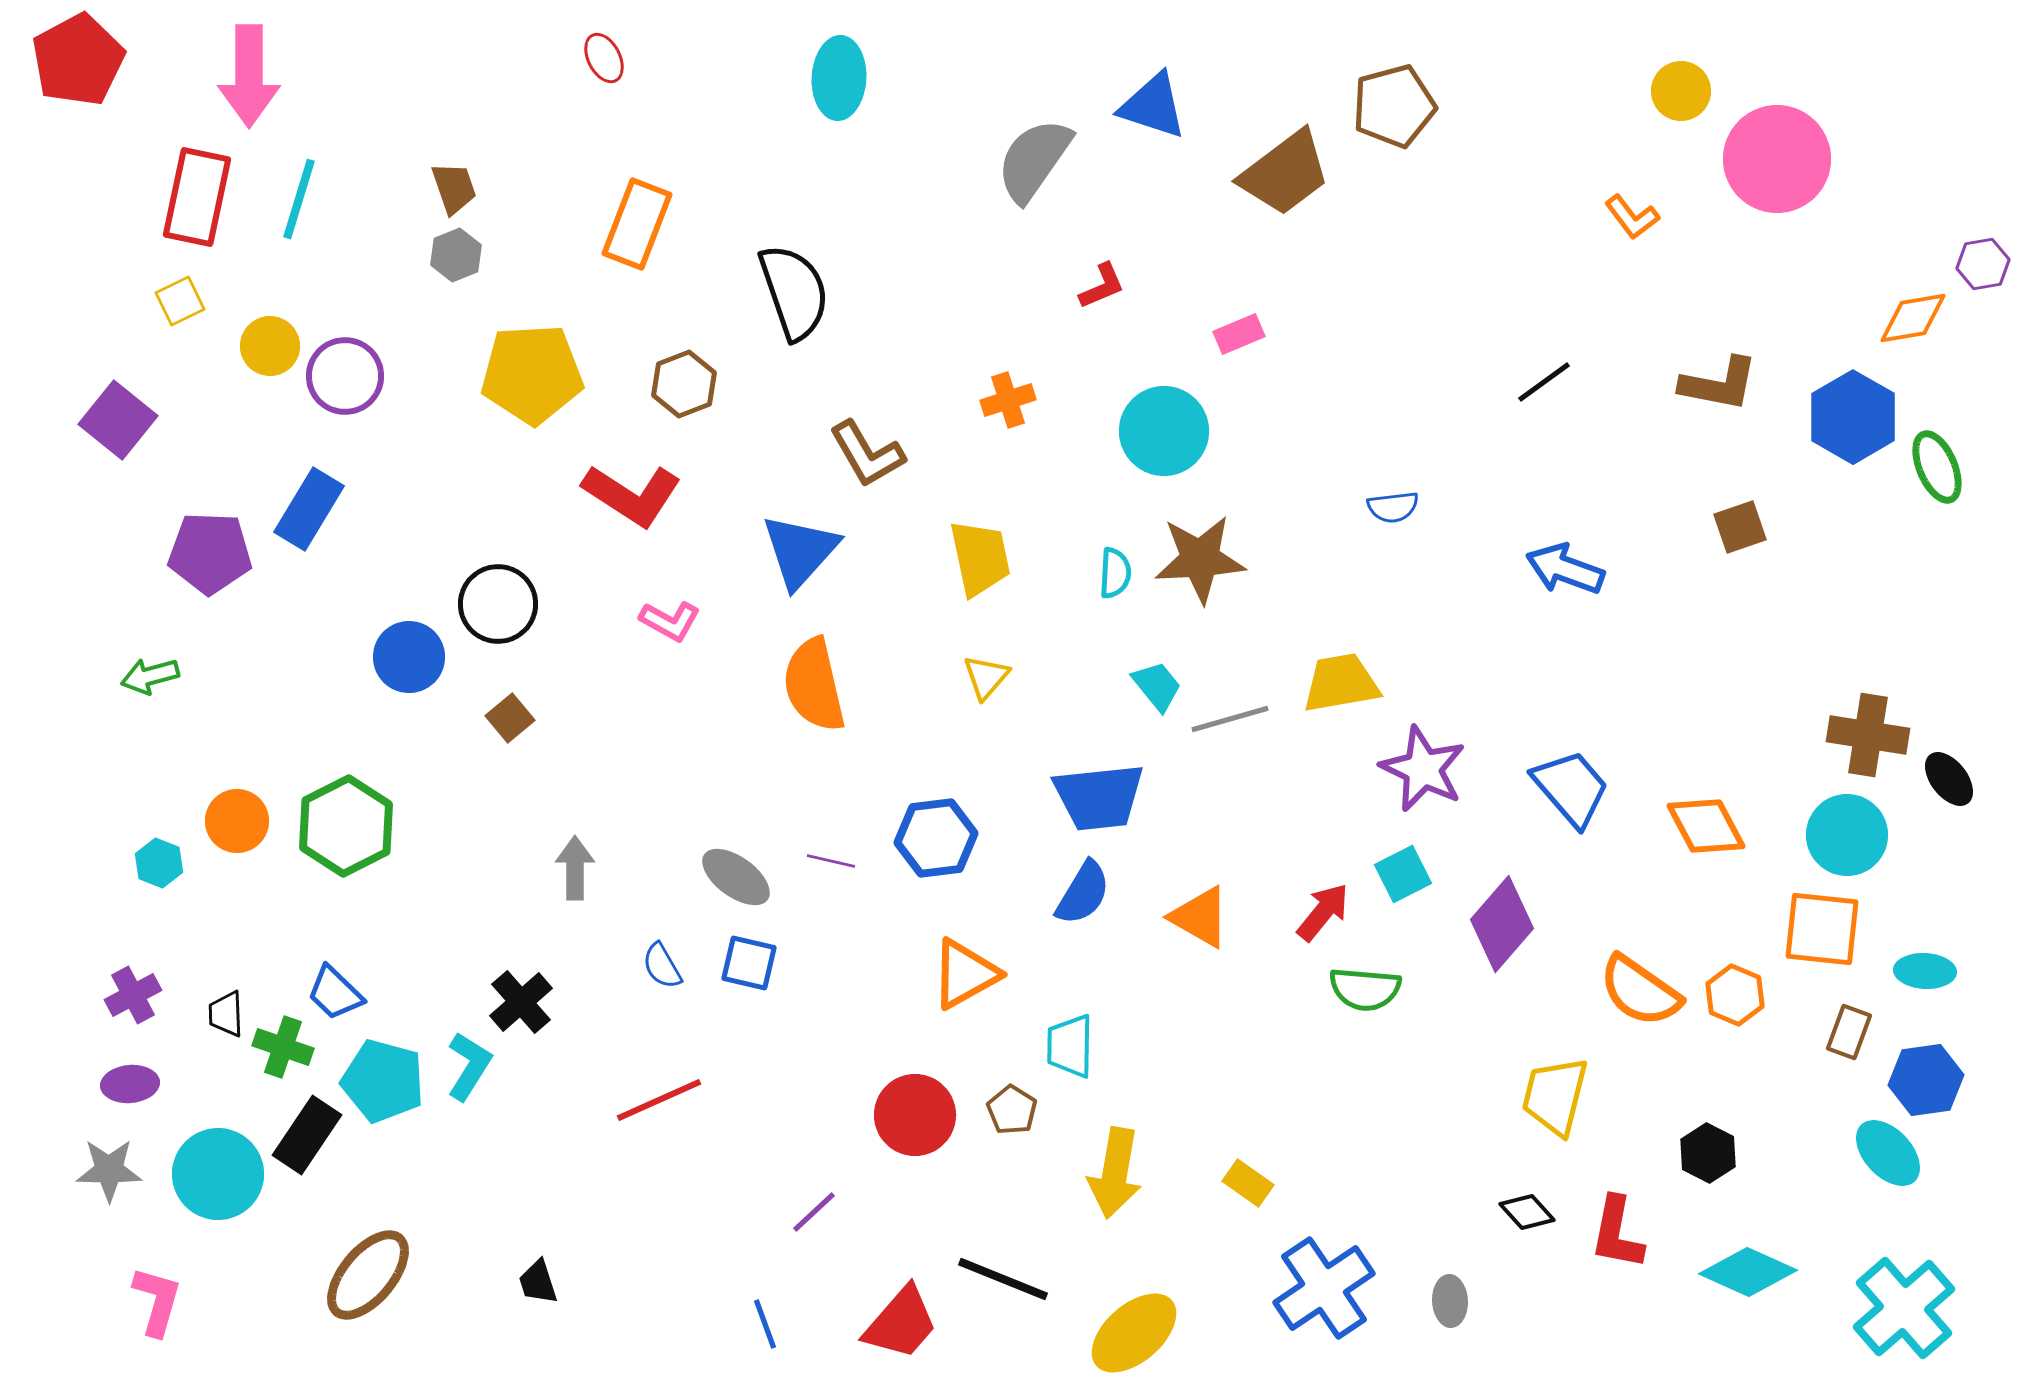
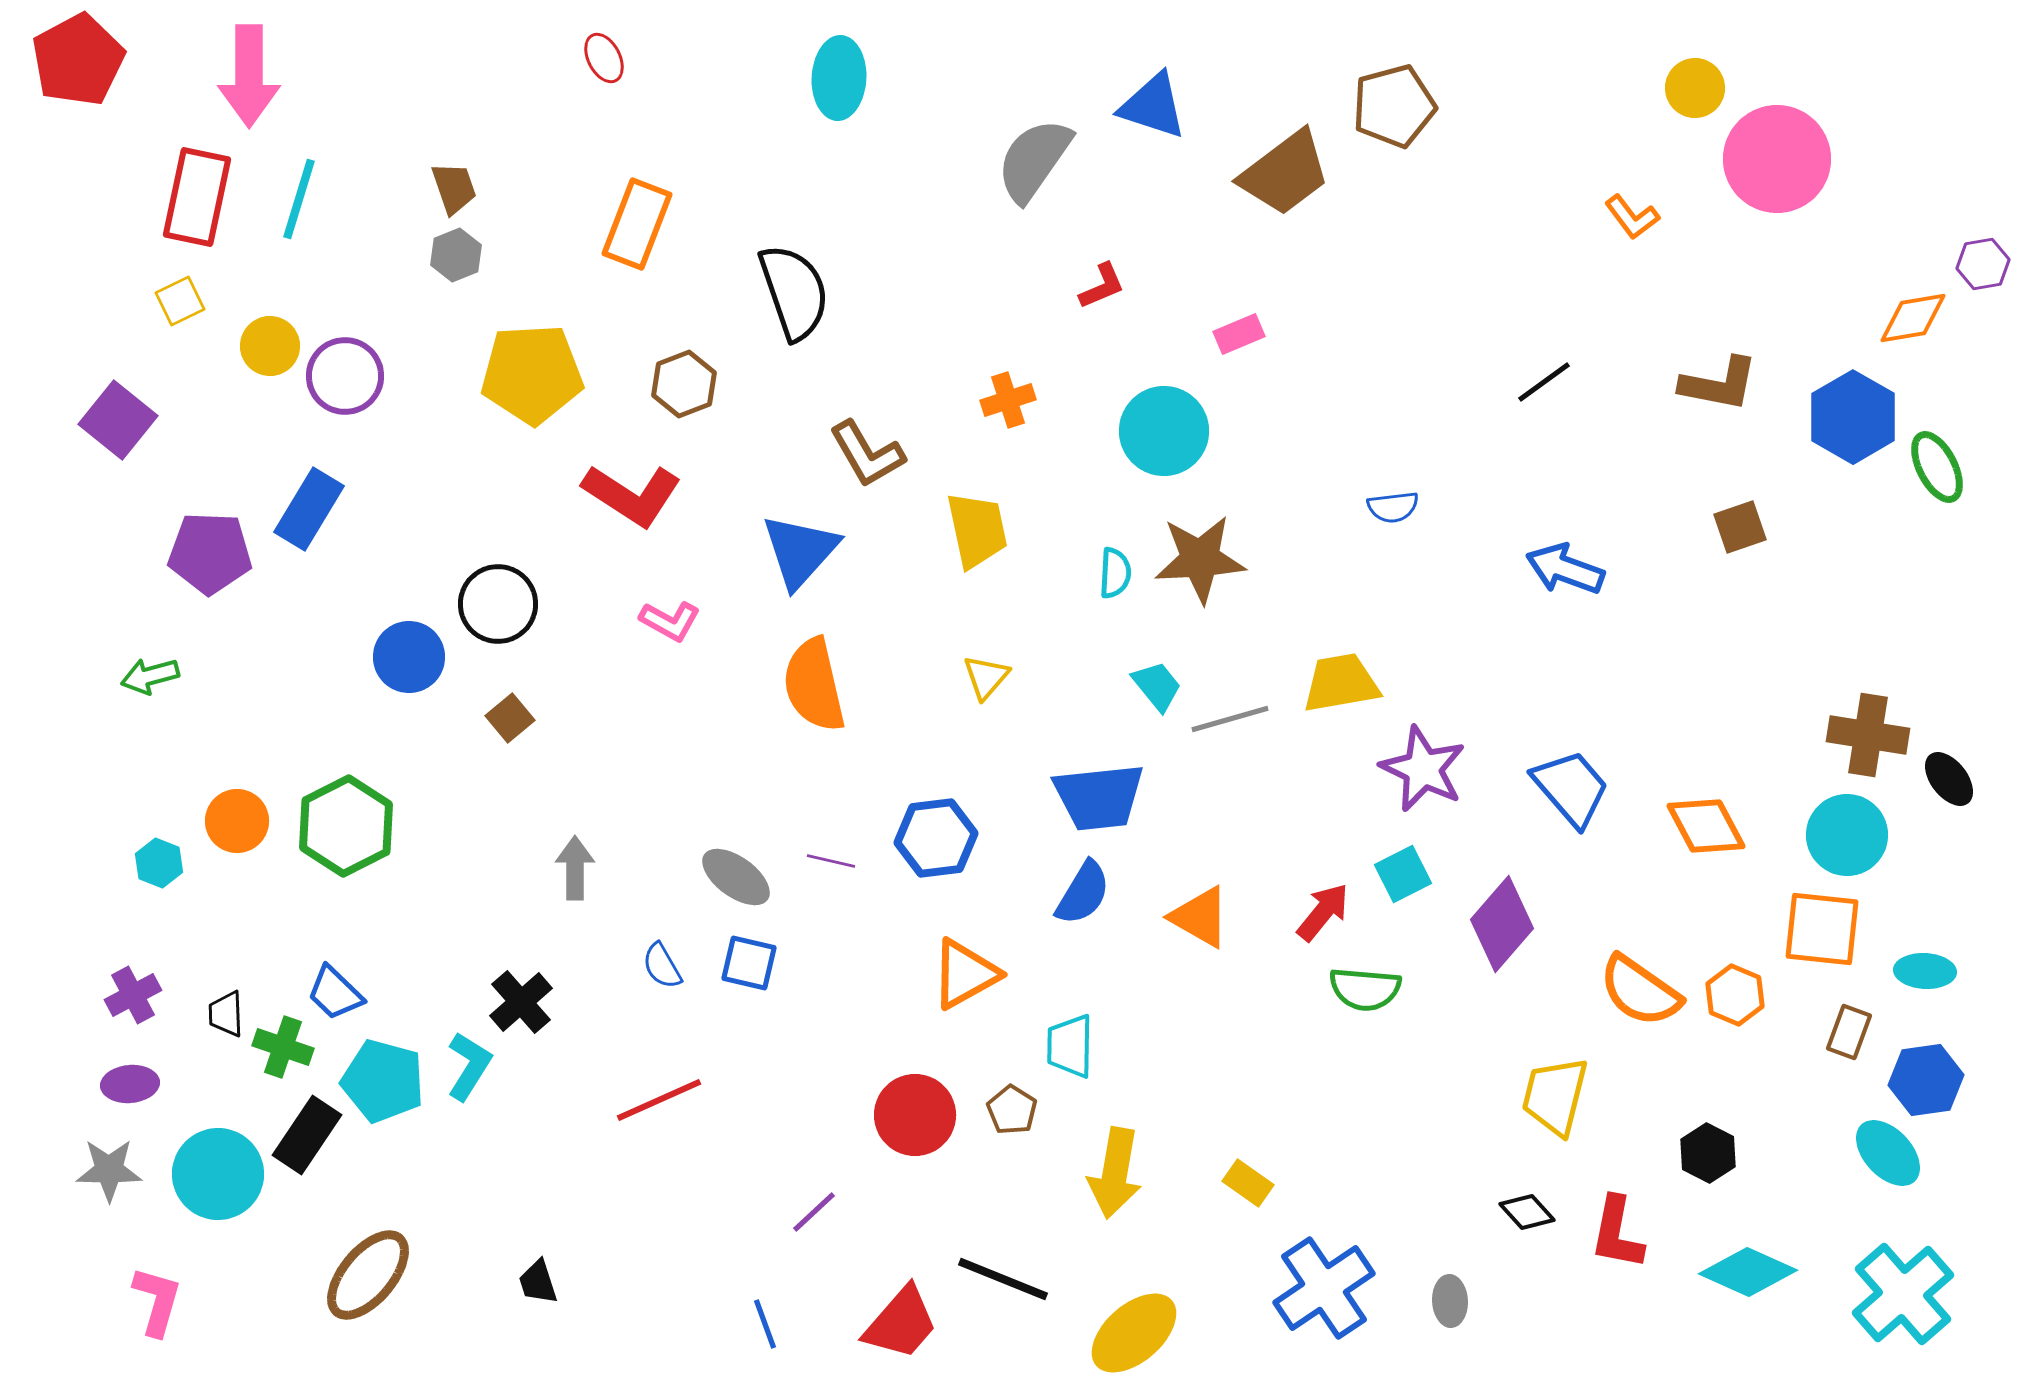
yellow circle at (1681, 91): moved 14 px right, 3 px up
green ellipse at (1937, 467): rotated 4 degrees counterclockwise
yellow trapezoid at (980, 558): moved 3 px left, 28 px up
cyan cross at (1904, 1308): moved 1 px left, 14 px up
